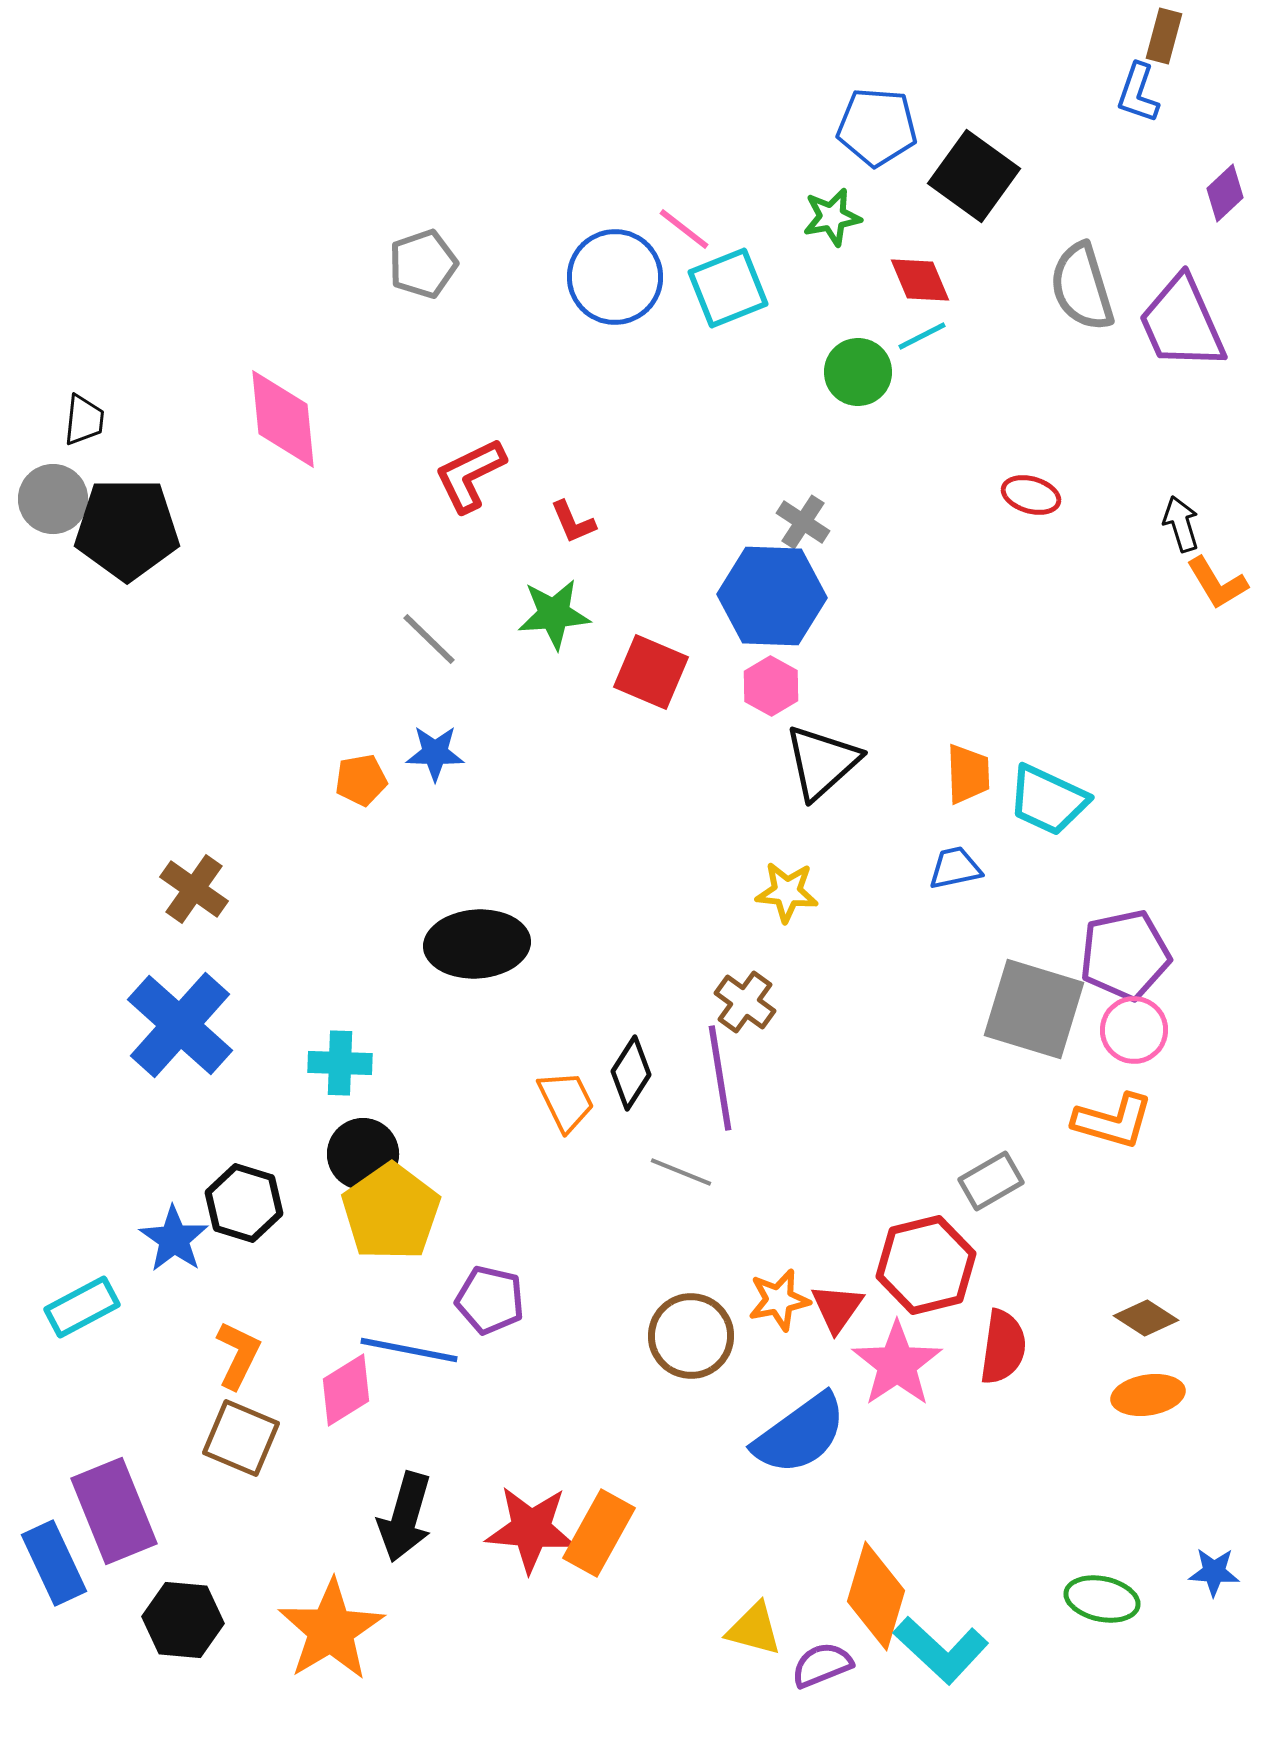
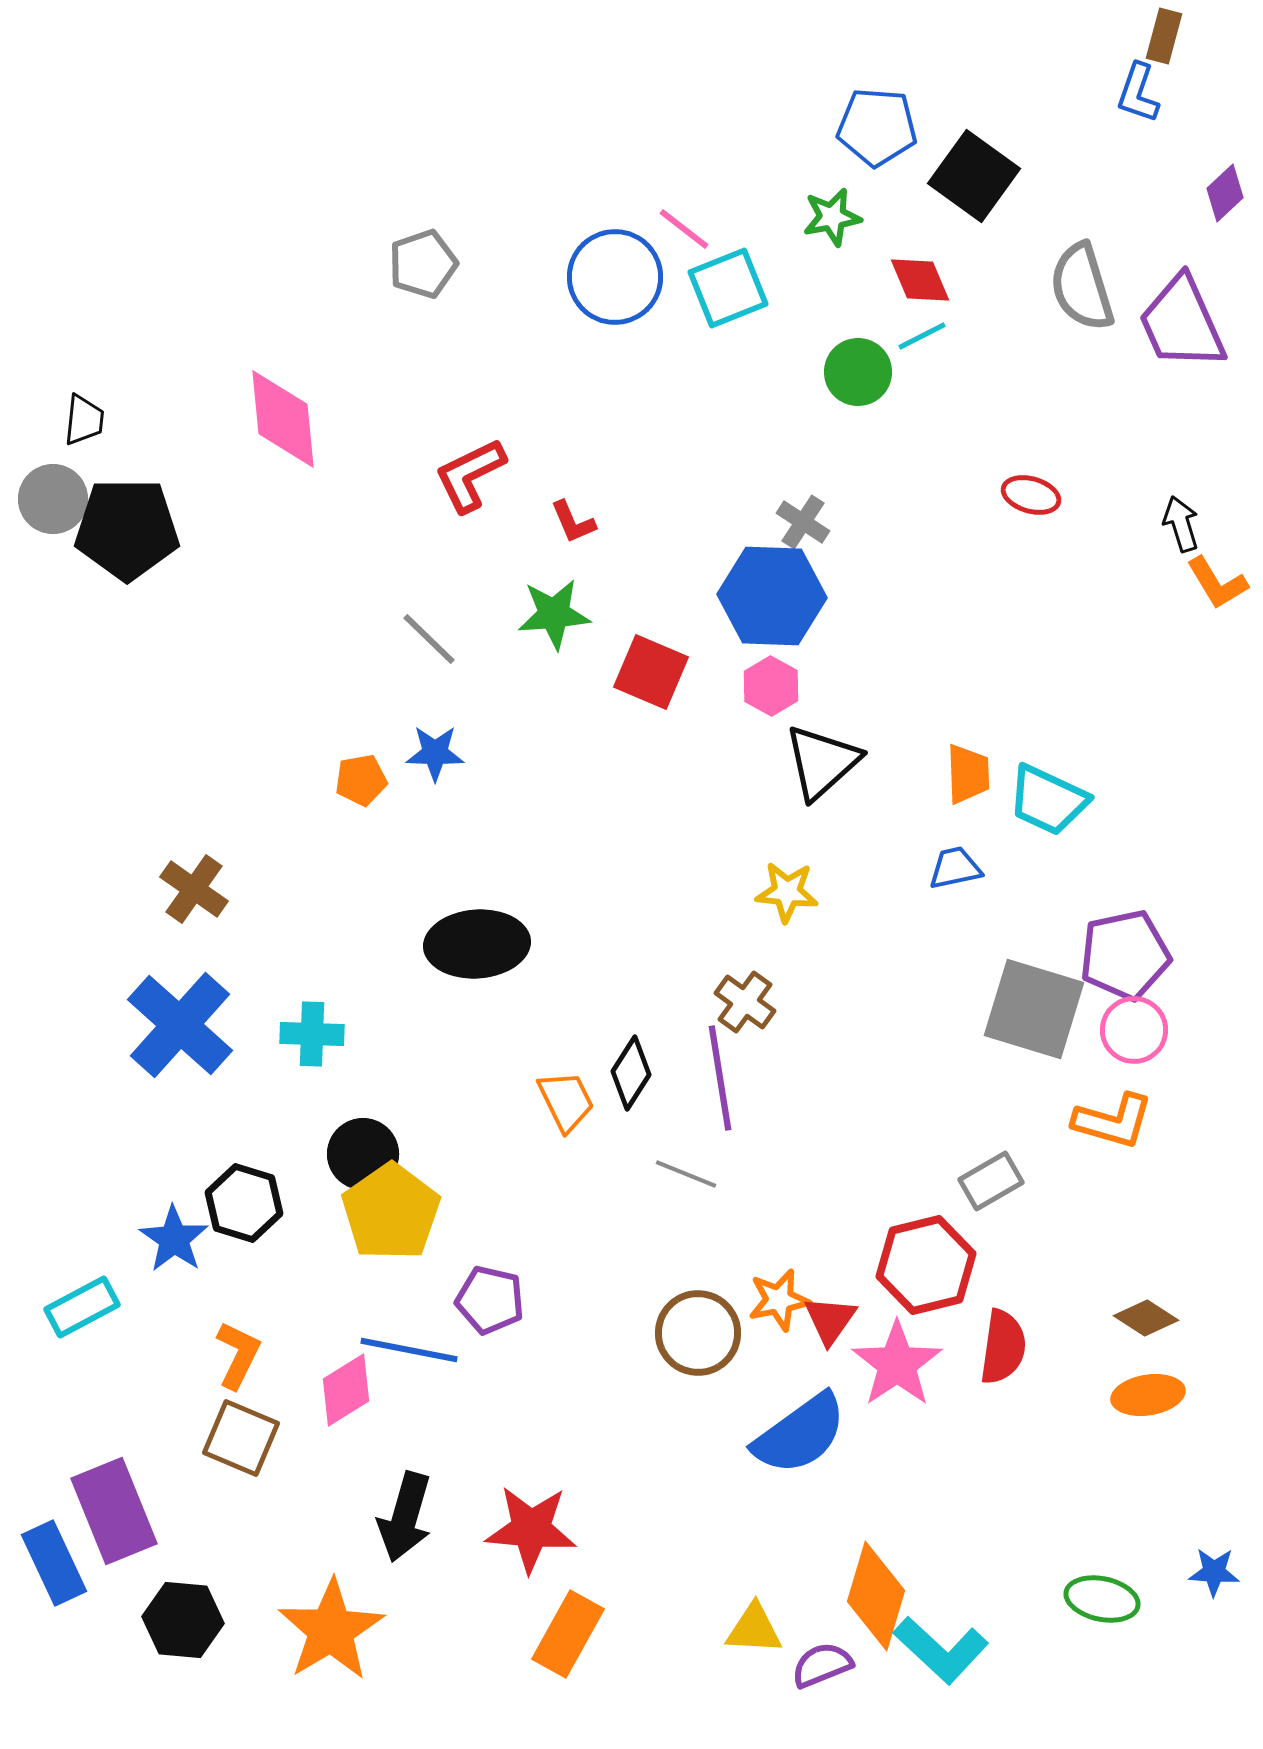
cyan cross at (340, 1063): moved 28 px left, 29 px up
gray line at (681, 1172): moved 5 px right, 2 px down
red triangle at (837, 1308): moved 7 px left, 12 px down
brown circle at (691, 1336): moved 7 px right, 3 px up
orange rectangle at (599, 1533): moved 31 px left, 101 px down
yellow triangle at (754, 1629): rotated 12 degrees counterclockwise
